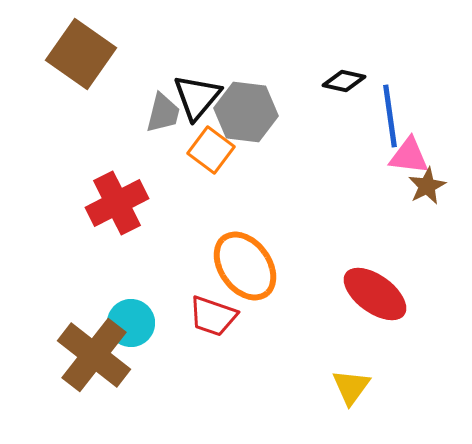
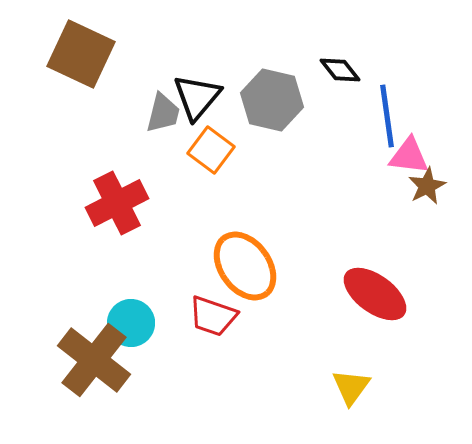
brown square: rotated 10 degrees counterclockwise
black diamond: moved 4 px left, 11 px up; rotated 39 degrees clockwise
gray hexagon: moved 26 px right, 12 px up; rotated 6 degrees clockwise
blue line: moved 3 px left
brown cross: moved 5 px down
